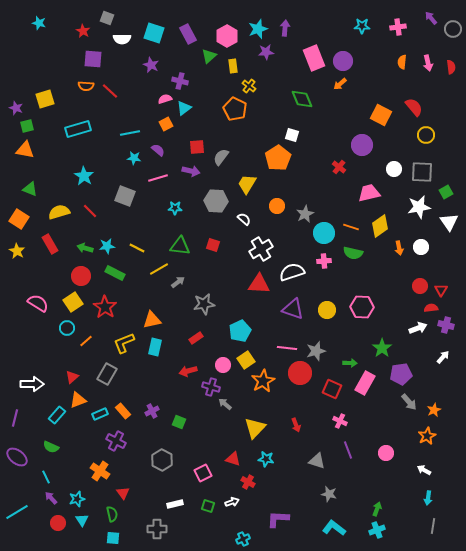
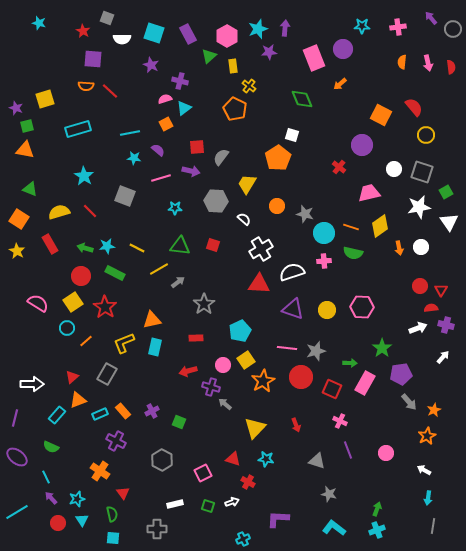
purple star at (266, 52): moved 3 px right
purple circle at (343, 61): moved 12 px up
gray square at (422, 172): rotated 15 degrees clockwise
pink line at (158, 178): moved 3 px right
gray star at (305, 214): rotated 30 degrees counterclockwise
gray star at (204, 304): rotated 25 degrees counterclockwise
red rectangle at (196, 338): rotated 32 degrees clockwise
red circle at (300, 373): moved 1 px right, 4 px down
